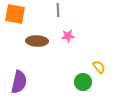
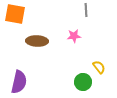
gray line: moved 28 px right
pink star: moved 6 px right
